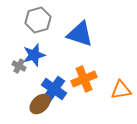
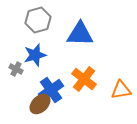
blue triangle: rotated 16 degrees counterclockwise
blue star: moved 1 px right
gray cross: moved 3 px left, 3 px down
orange cross: rotated 30 degrees counterclockwise
blue cross: moved 3 px left, 1 px down; rotated 20 degrees clockwise
